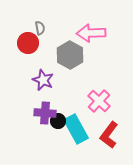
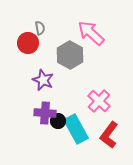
pink arrow: rotated 44 degrees clockwise
